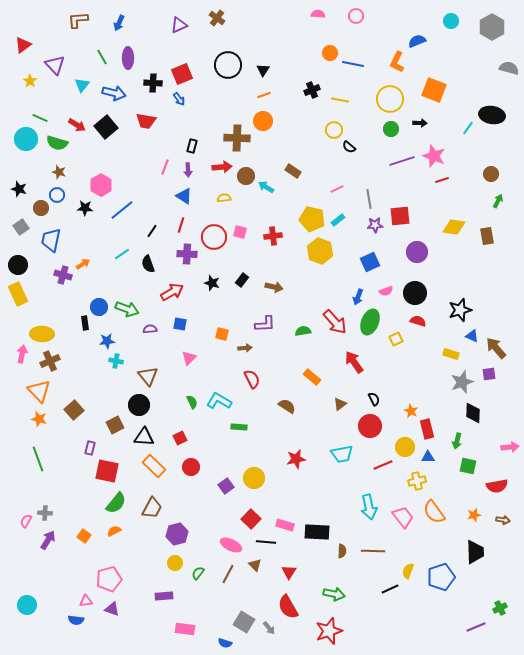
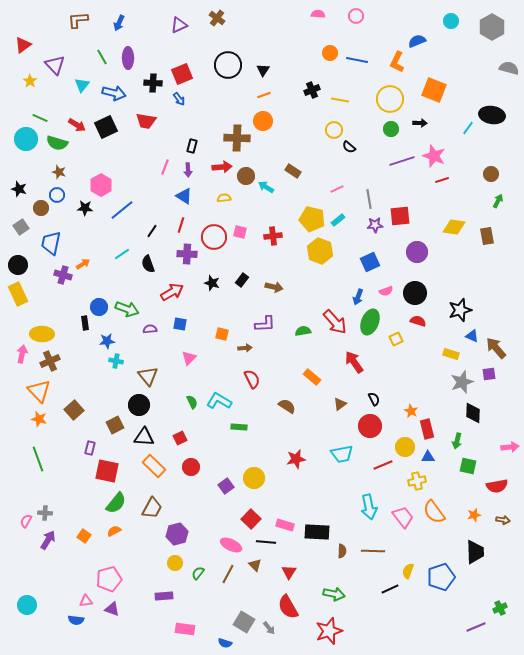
blue line at (353, 64): moved 4 px right, 4 px up
black square at (106, 127): rotated 15 degrees clockwise
blue trapezoid at (51, 240): moved 3 px down
